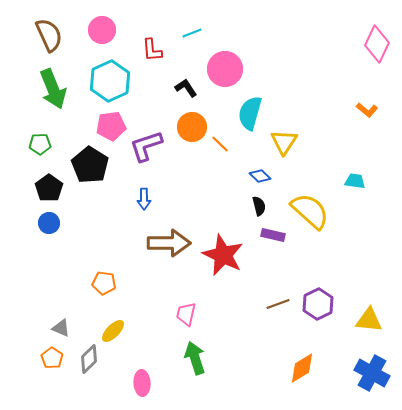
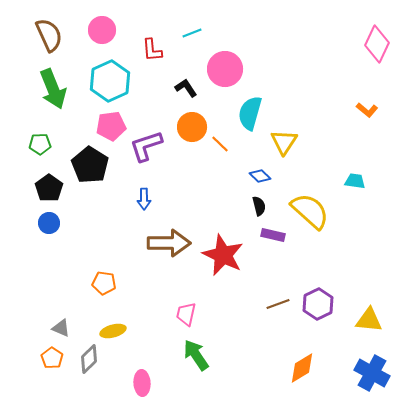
yellow ellipse at (113, 331): rotated 30 degrees clockwise
green arrow at (195, 358): moved 1 px right, 3 px up; rotated 16 degrees counterclockwise
